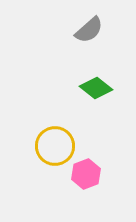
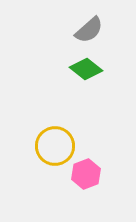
green diamond: moved 10 px left, 19 px up
